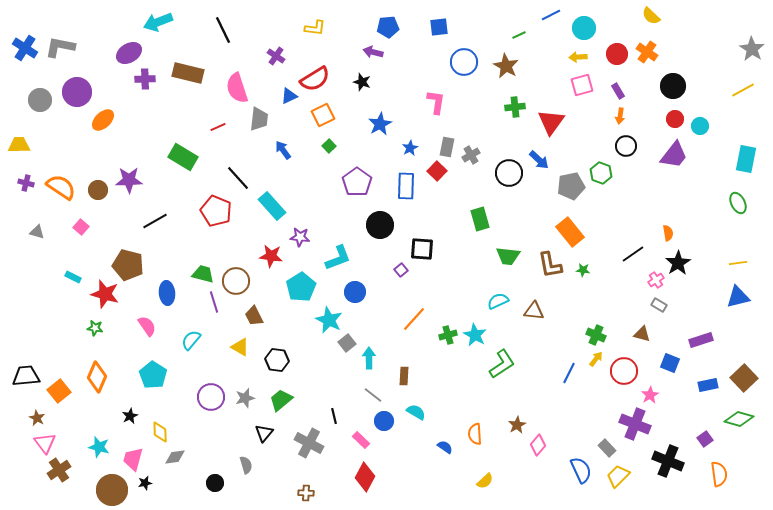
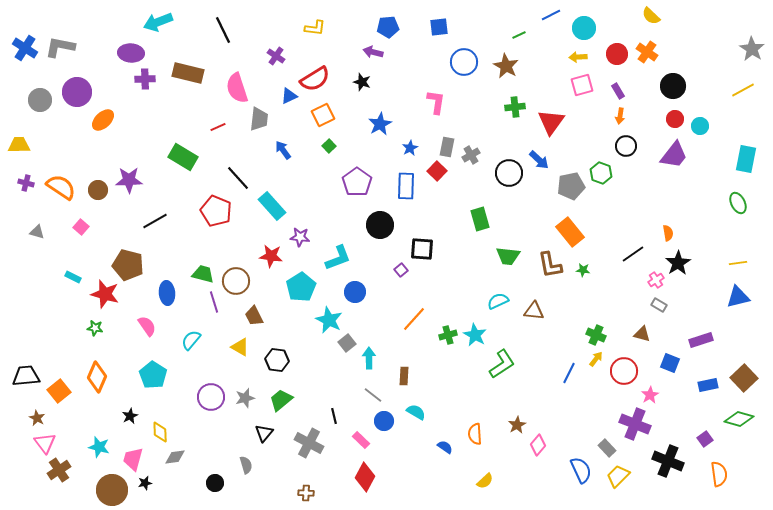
purple ellipse at (129, 53): moved 2 px right; rotated 35 degrees clockwise
